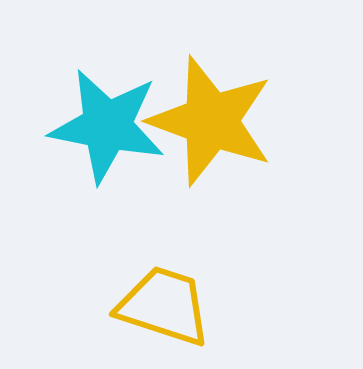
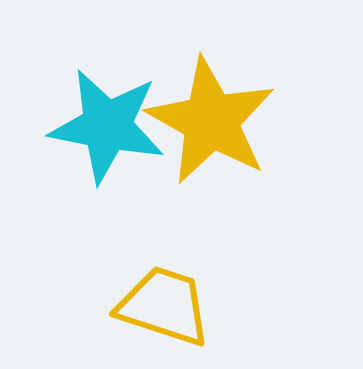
yellow star: rotated 9 degrees clockwise
